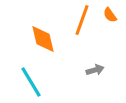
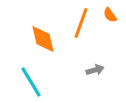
orange line: moved 1 px left, 3 px down
